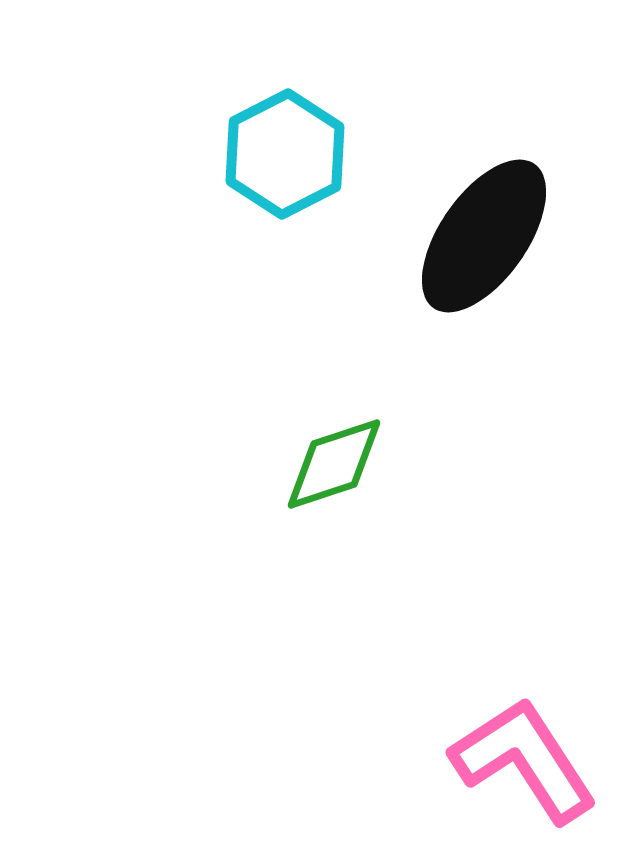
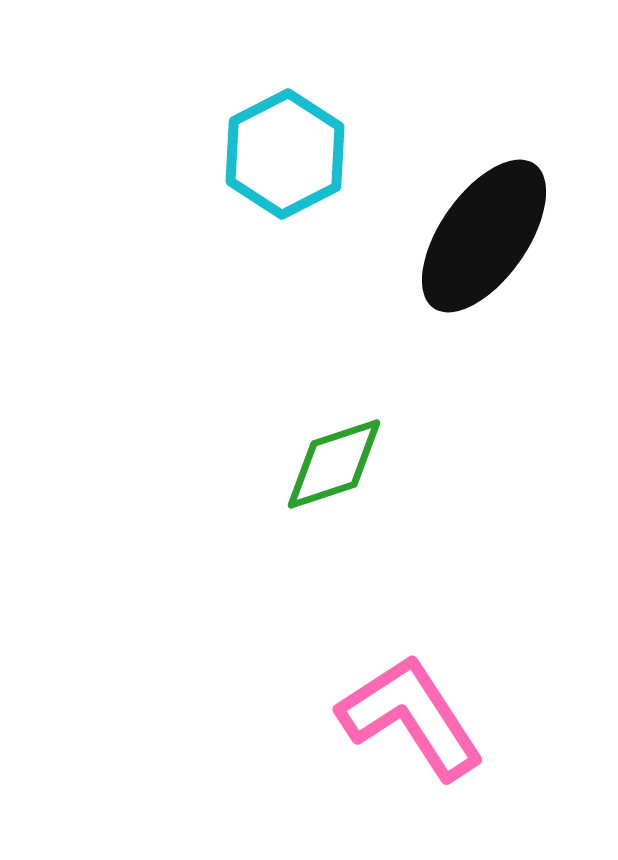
pink L-shape: moved 113 px left, 43 px up
